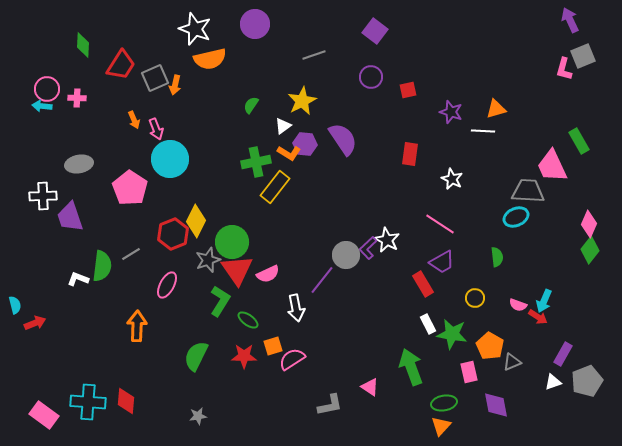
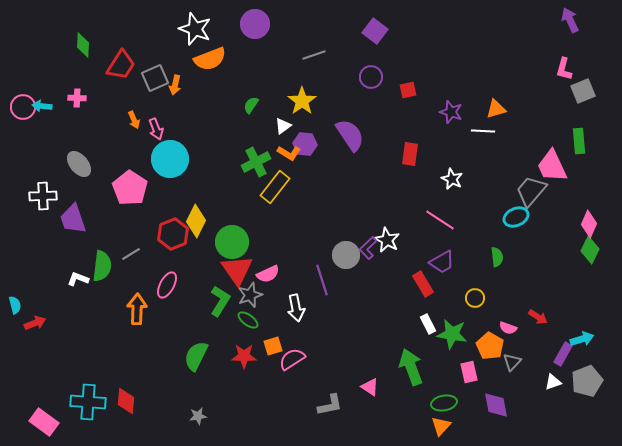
gray square at (583, 56): moved 35 px down
orange semicircle at (210, 59): rotated 8 degrees counterclockwise
pink circle at (47, 89): moved 24 px left, 18 px down
yellow star at (302, 101): rotated 8 degrees counterclockwise
purple semicircle at (343, 139): moved 7 px right, 4 px up
green rectangle at (579, 141): rotated 25 degrees clockwise
green cross at (256, 162): rotated 16 degrees counterclockwise
gray ellipse at (79, 164): rotated 60 degrees clockwise
gray trapezoid at (528, 191): moved 3 px right; rotated 52 degrees counterclockwise
purple trapezoid at (70, 217): moved 3 px right, 2 px down
pink line at (440, 224): moved 4 px up
green diamond at (590, 250): rotated 12 degrees counterclockwise
gray star at (208, 260): moved 42 px right, 35 px down
purple line at (322, 280): rotated 56 degrees counterclockwise
cyan arrow at (544, 301): moved 38 px right, 38 px down; rotated 130 degrees counterclockwise
pink semicircle at (518, 305): moved 10 px left, 23 px down
orange arrow at (137, 326): moved 17 px up
gray triangle at (512, 362): rotated 24 degrees counterclockwise
pink rectangle at (44, 415): moved 7 px down
